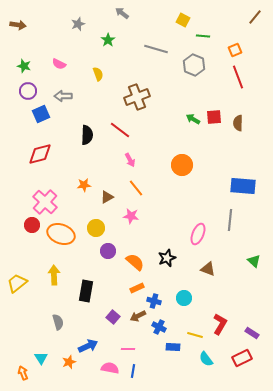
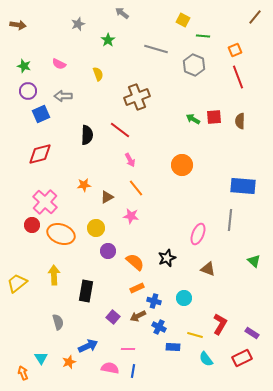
brown semicircle at (238, 123): moved 2 px right, 2 px up
